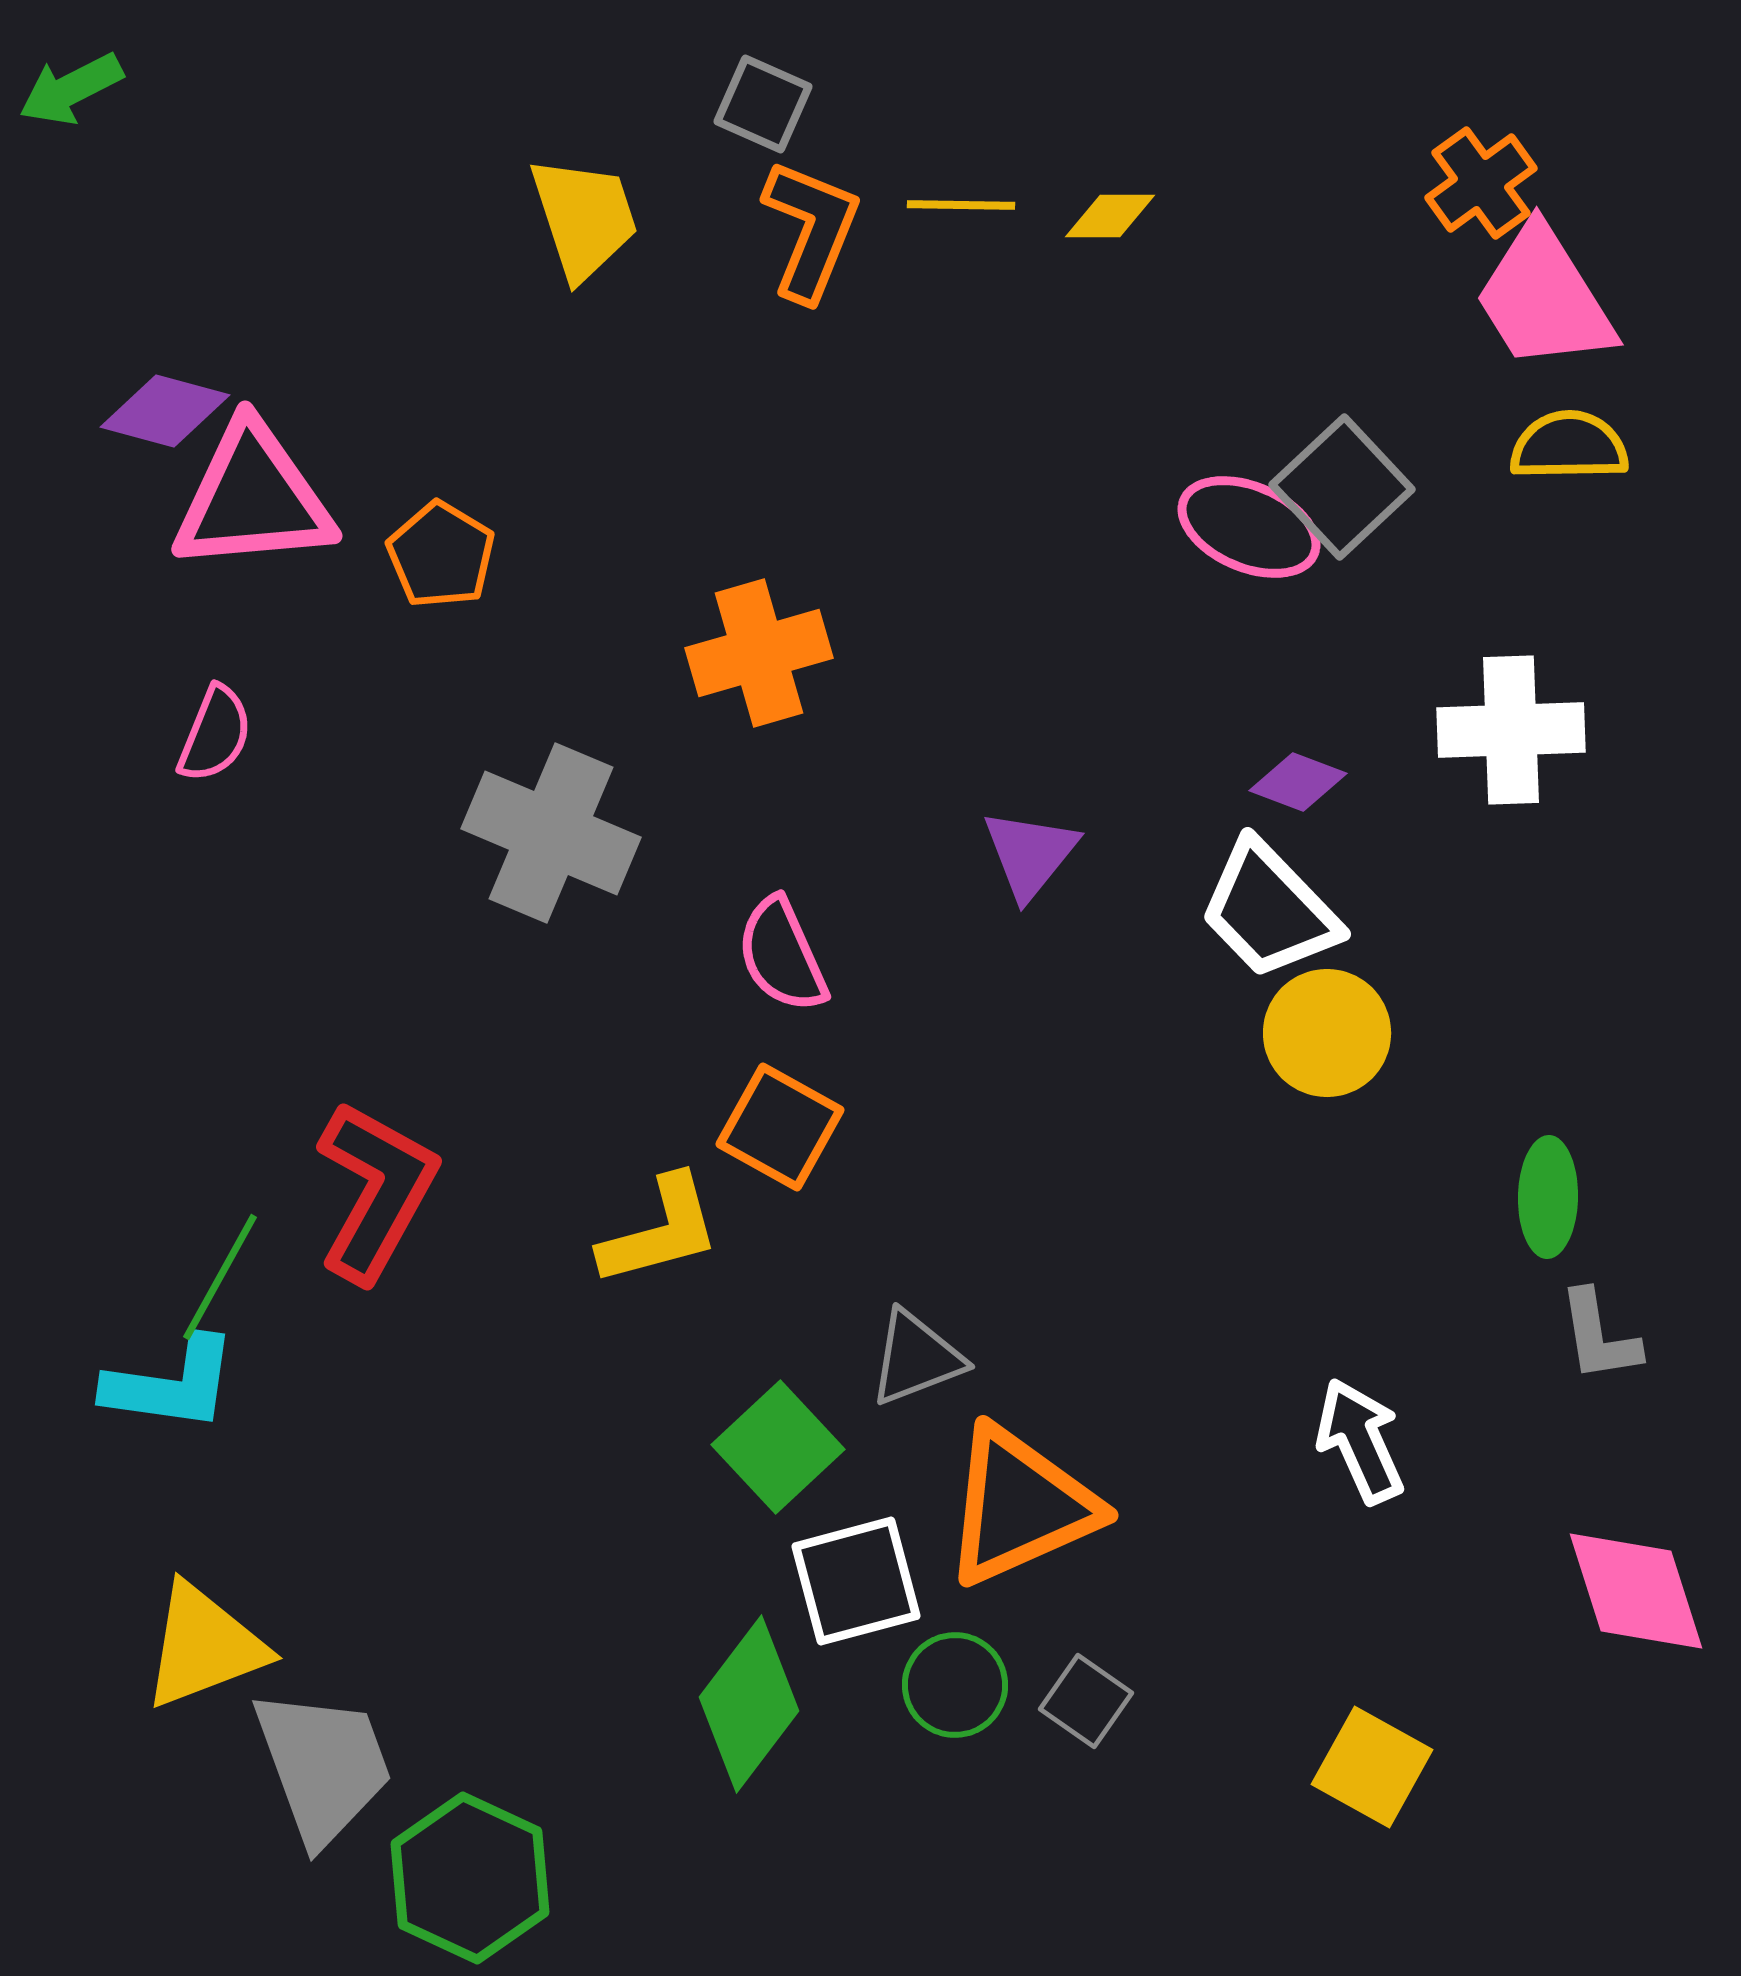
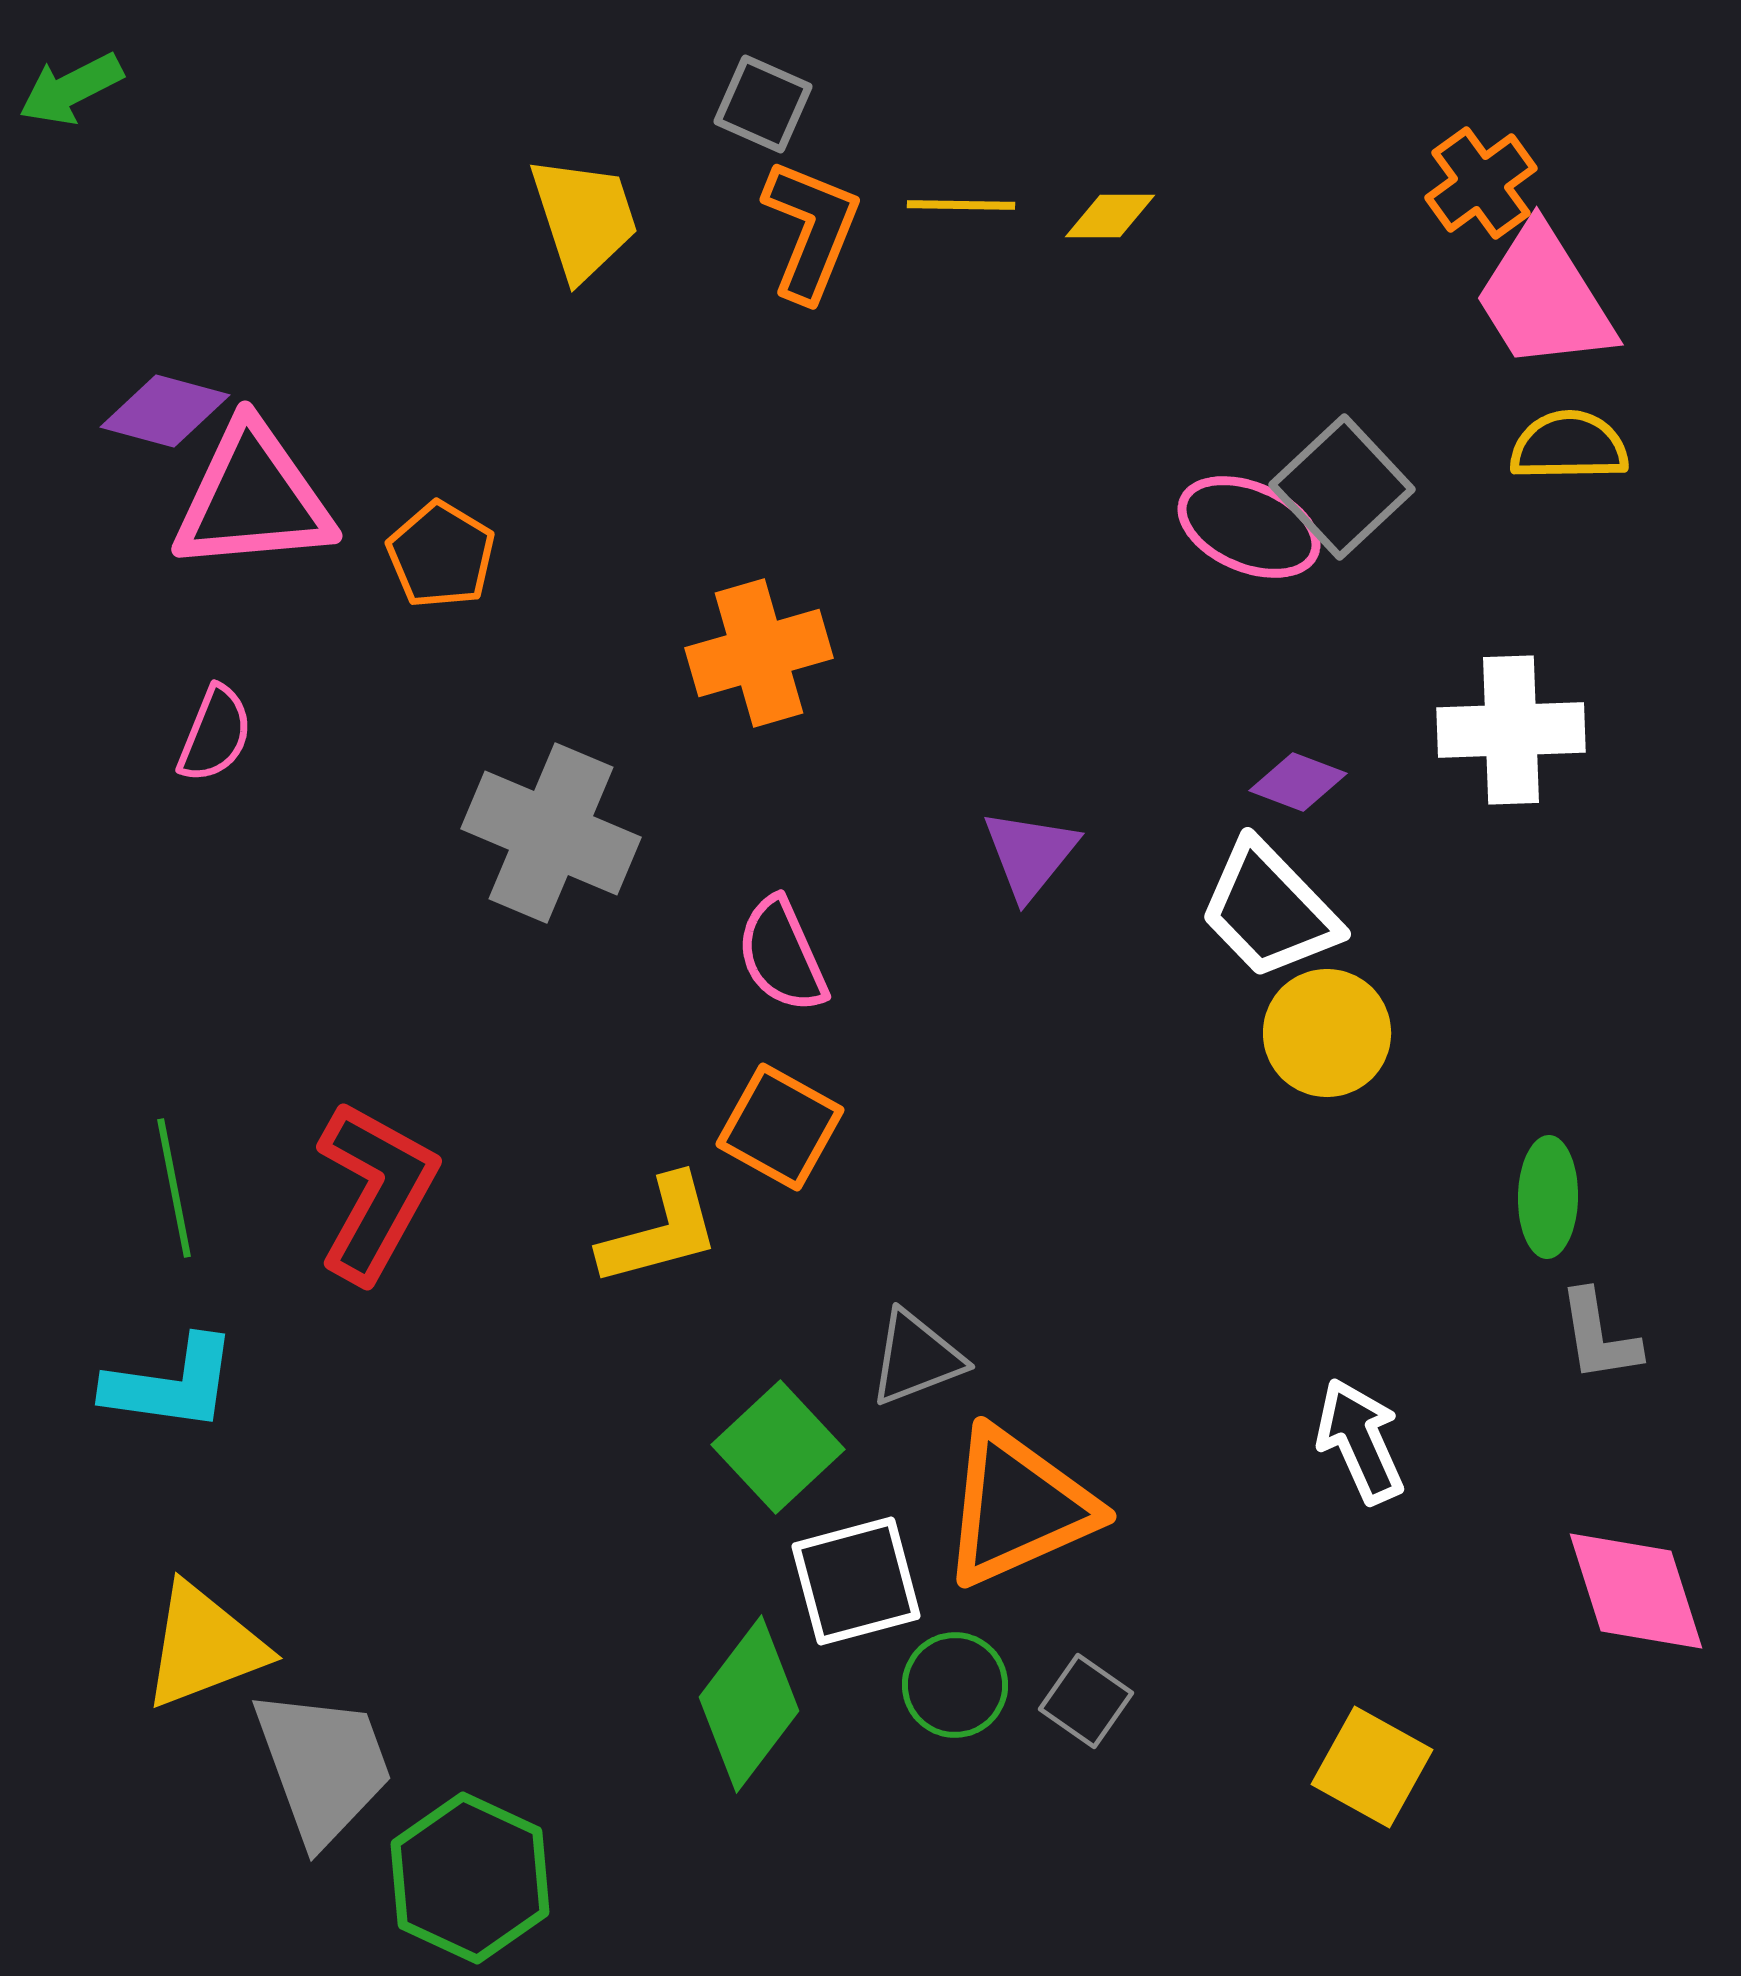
green line at (220, 1277): moved 46 px left, 89 px up; rotated 40 degrees counterclockwise
orange triangle at (1020, 1506): moved 2 px left, 1 px down
